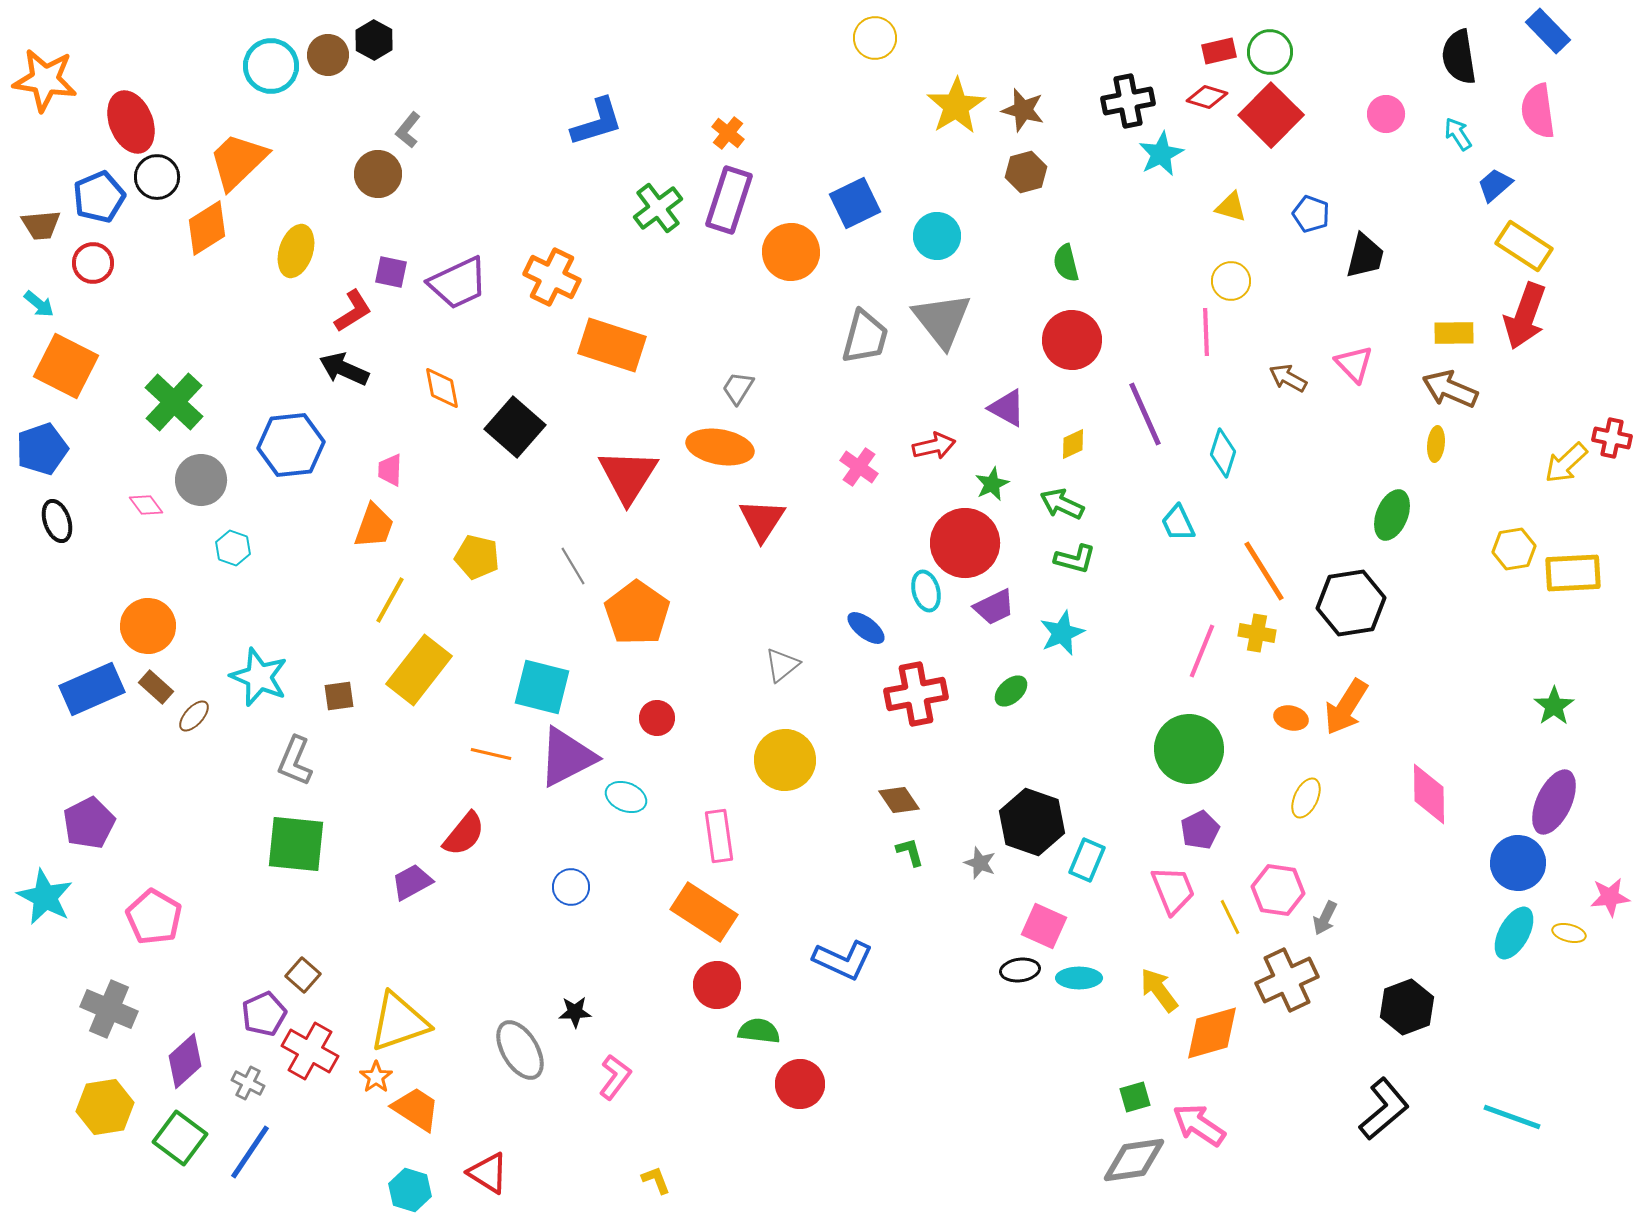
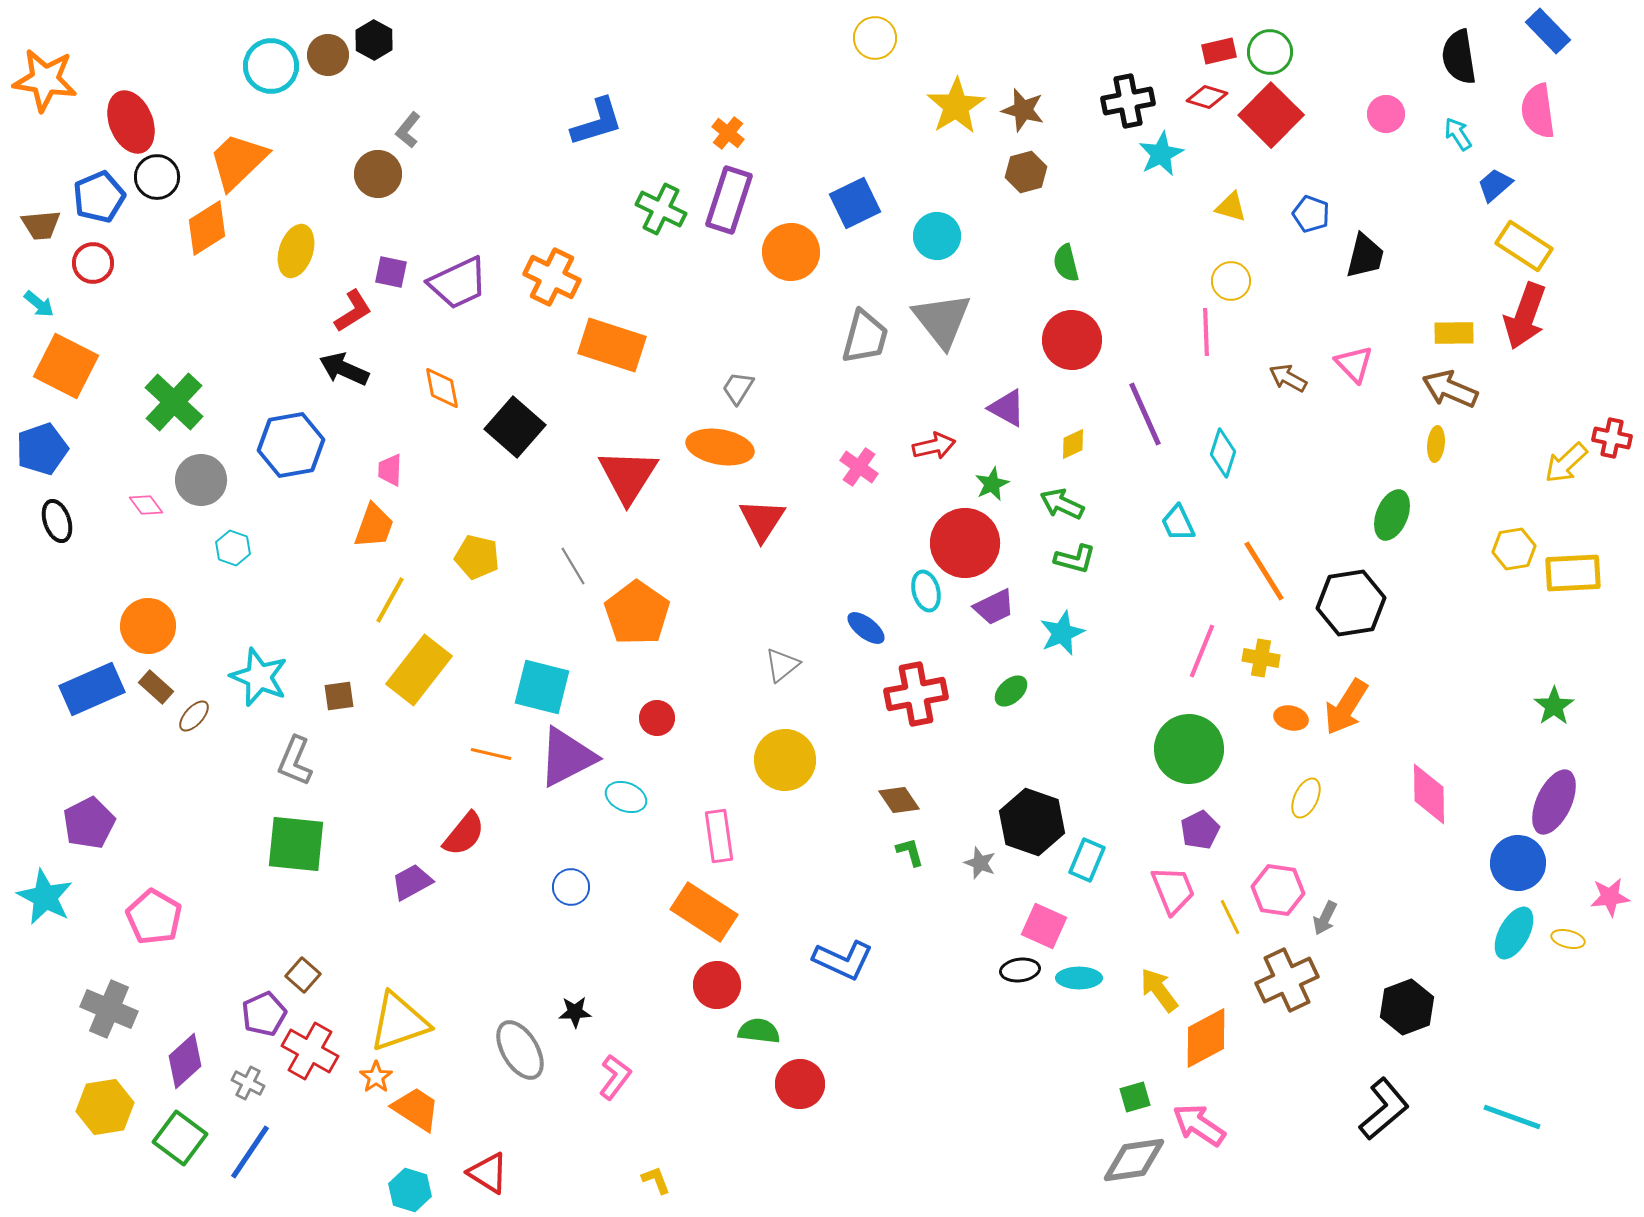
green cross at (658, 208): moved 3 px right, 1 px down; rotated 27 degrees counterclockwise
blue hexagon at (291, 445): rotated 4 degrees counterclockwise
yellow cross at (1257, 633): moved 4 px right, 25 px down
yellow ellipse at (1569, 933): moved 1 px left, 6 px down
orange diamond at (1212, 1033): moved 6 px left, 5 px down; rotated 12 degrees counterclockwise
